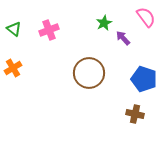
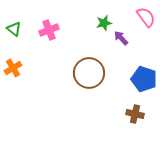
green star: rotated 14 degrees clockwise
purple arrow: moved 2 px left
